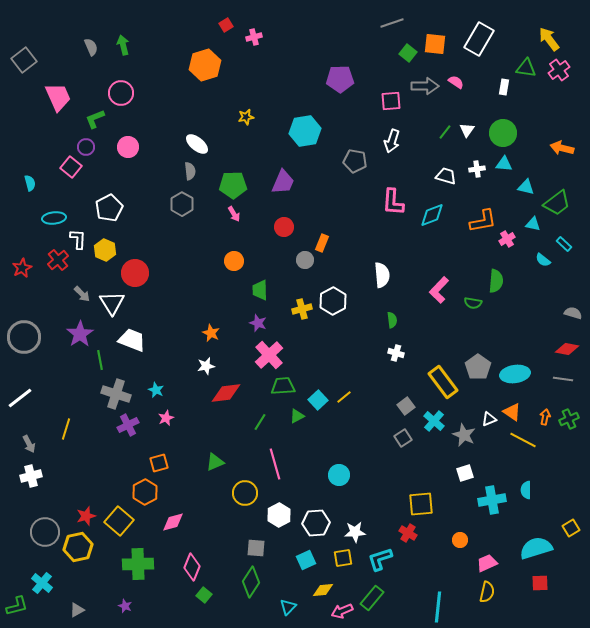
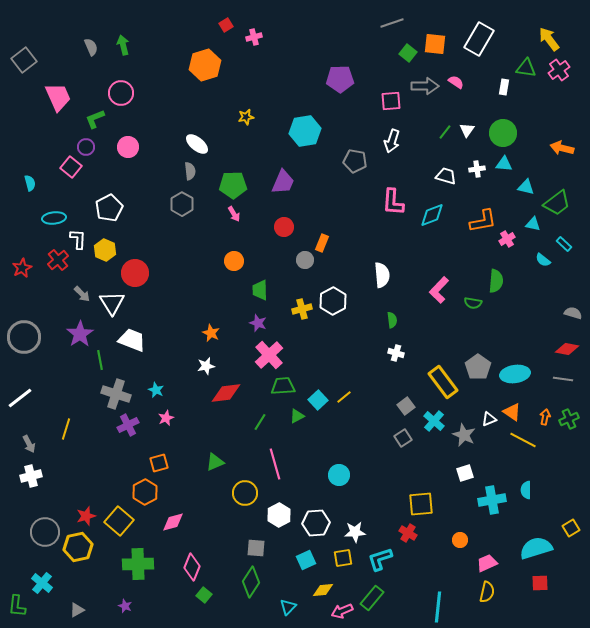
green L-shape at (17, 606): rotated 110 degrees clockwise
